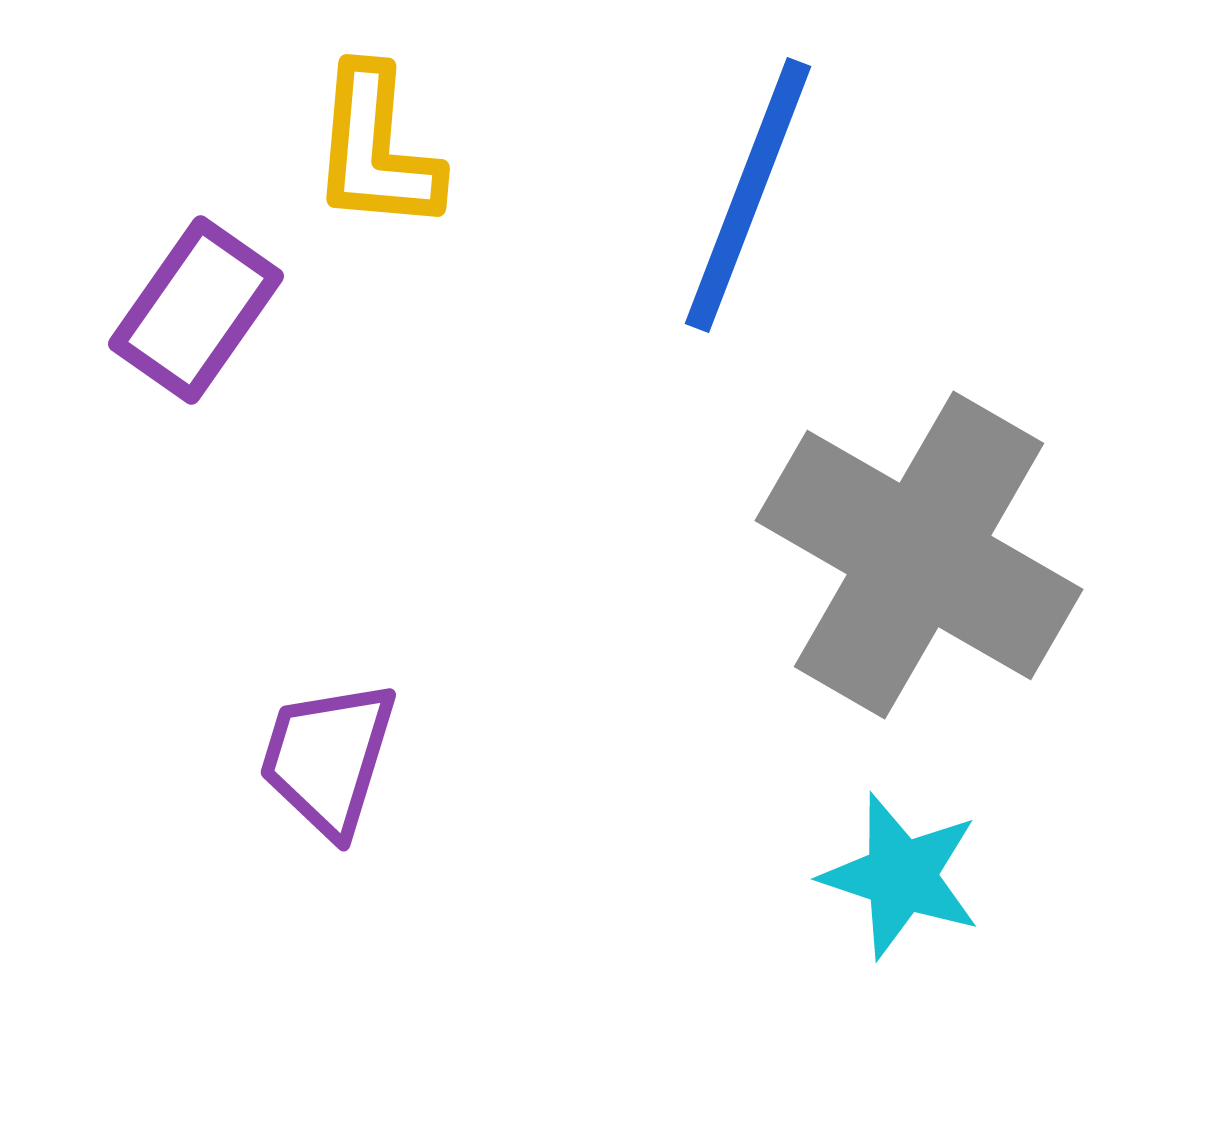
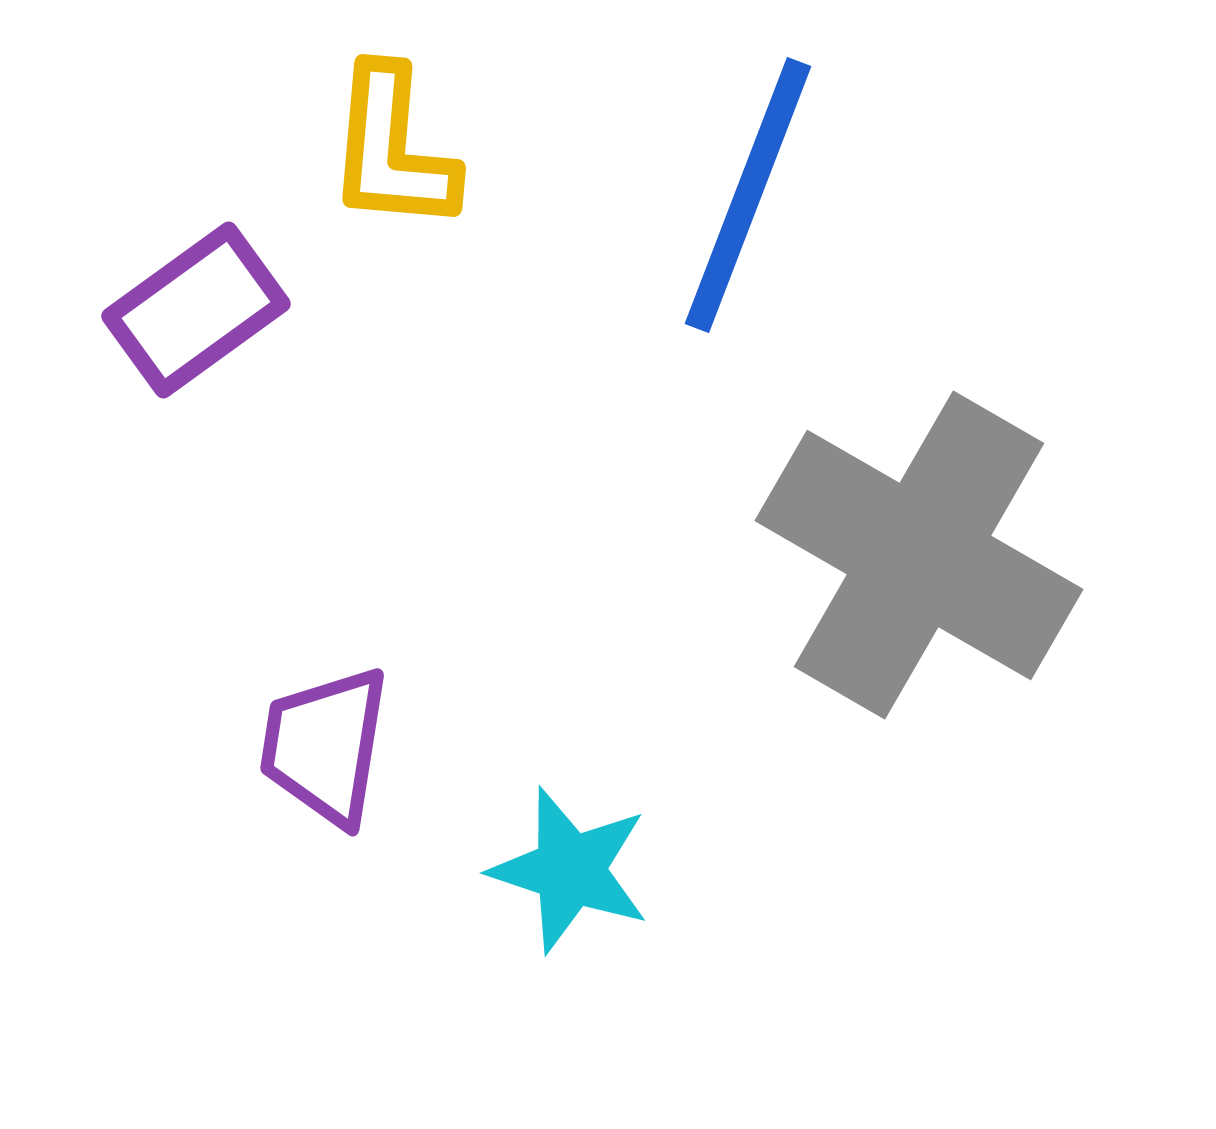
yellow L-shape: moved 16 px right
purple rectangle: rotated 19 degrees clockwise
purple trapezoid: moved 3 px left, 12 px up; rotated 8 degrees counterclockwise
cyan star: moved 331 px left, 6 px up
